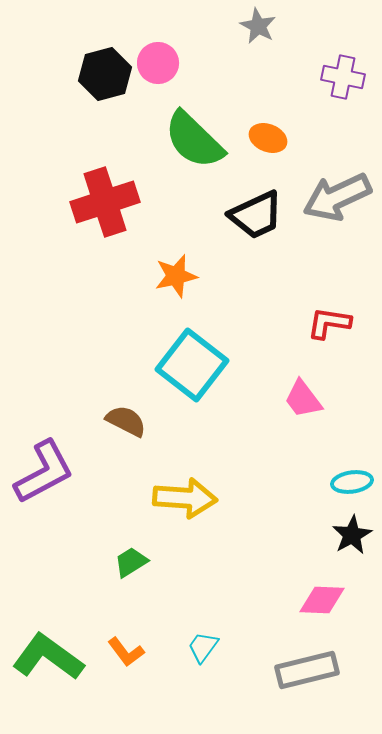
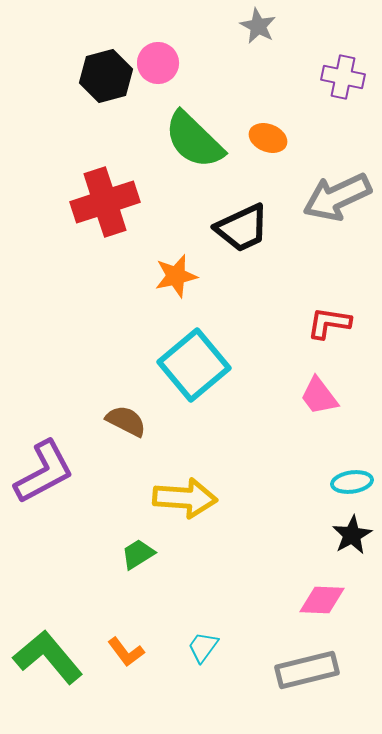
black hexagon: moved 1 px right, 2 px down
black trapezoid: moved 14 px left, 13 px down
cyan square: moved 2 px right; rotated 12 degrees clockwise
pink trapezoid: moved 16 px right, 3 px up
green trapezoid: moved 7 px right, 8 px up
green L-shape: rotated 14 degrees clockwise
